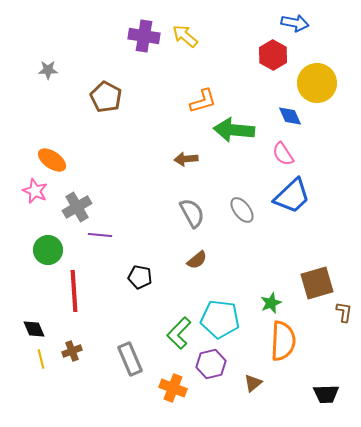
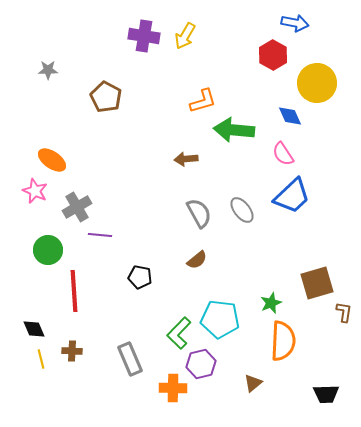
yellow arrow: rotated 100 degrees counterclockwise
gray semicircle: moved 7 px right
brown cross: rotated 24 degrees clockwise
purple hexagon: moved 10 px left
orange cross: rotated 20 degrees counterclockwise
